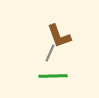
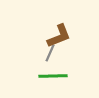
brown L-shape: rotated 92 degrees counterclockwise
